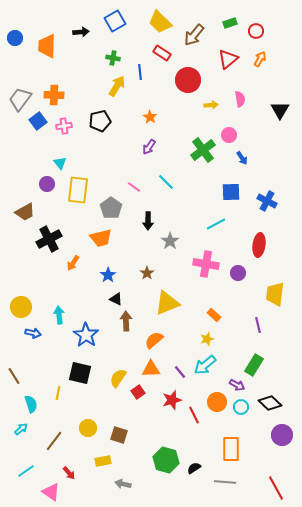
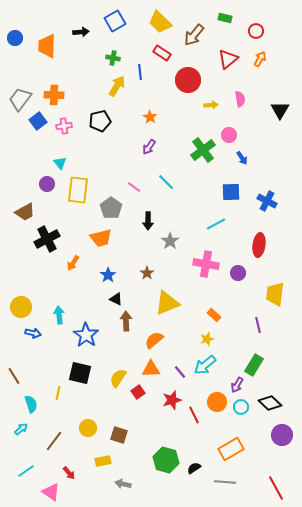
green rectangle at (230, 23): moved 5 px left, 5 px up; rotated 32 degrees clockwise
black cross at (49, 239): moved 2 px left
purple arrow at (237, 385): rotated 91 degrees clockwise
orange rectangle at (231, 449): rotated 60 degrees clockwise
